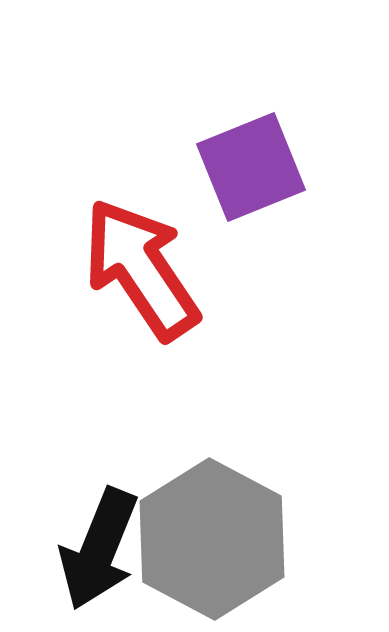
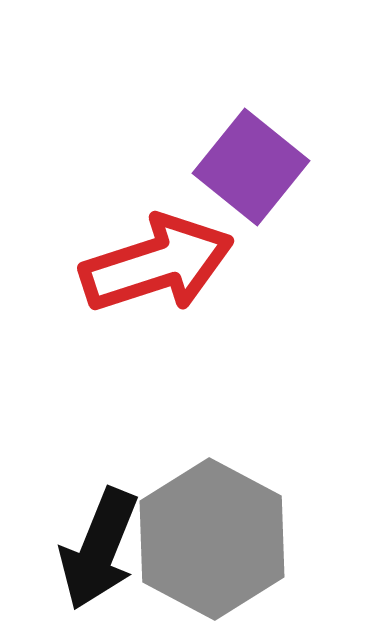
purple square: rotated 29 degrees counterclockwise
red arrow: moved 16 px right, 5 px up; rotated 106 degrees clockwise
